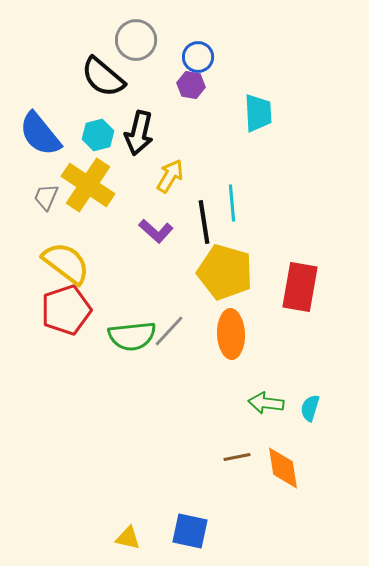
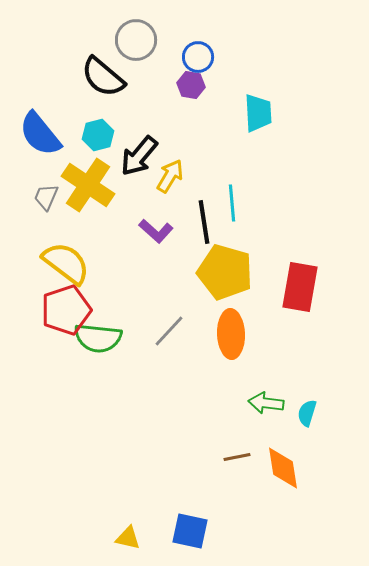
black arrow: moved 23 px down; rotated 27 degrees clockwise
green semicircle: moved 34 px left, 2 px down; rotated 12 degrees clockwise
cyan semicircle: moved 3 px left, 5 px down
